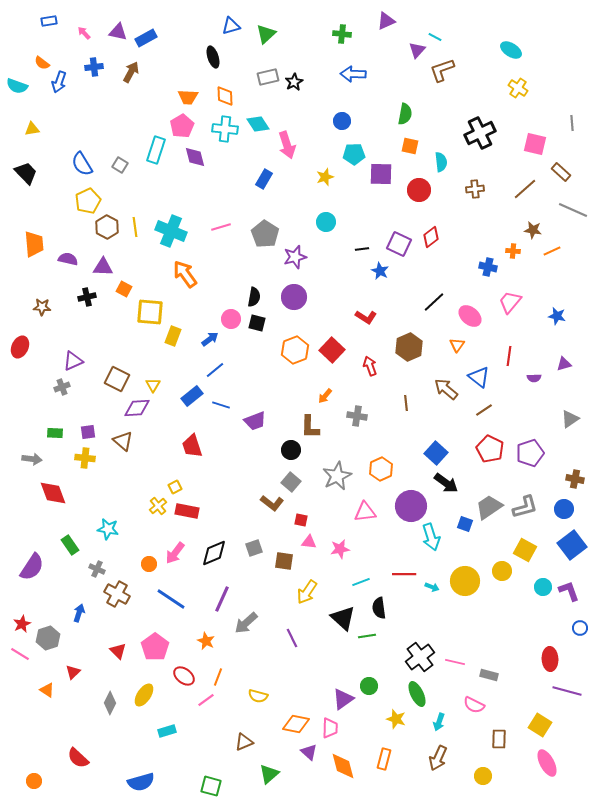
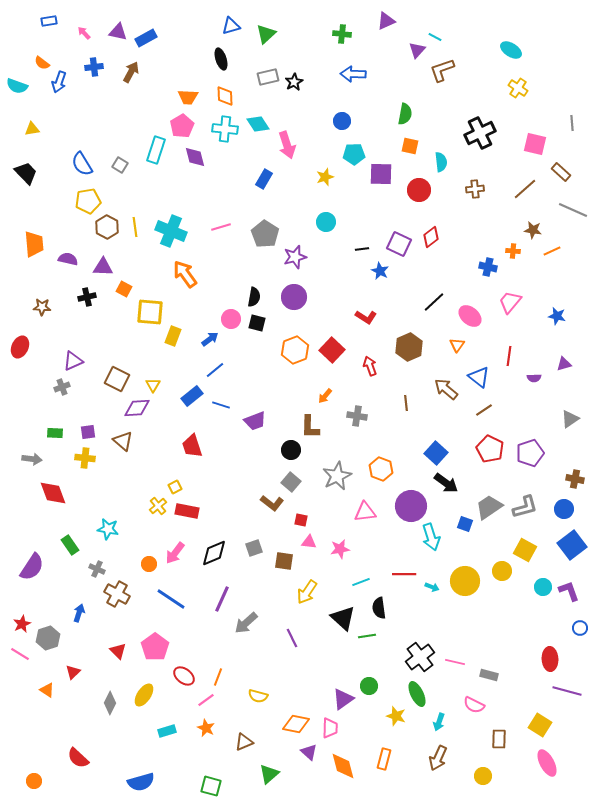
black ellipse at (213, 57): moved 8 px right, 2 px down
yellow pentagon at (88, 201): rotated 15 degrees clockwise
orange hexagon at (381, 469): rotated 15 degrees counterclockwise
orange star at (206, 641): moved 87 px down
yellow star at (396, 719): moved 3 px up
